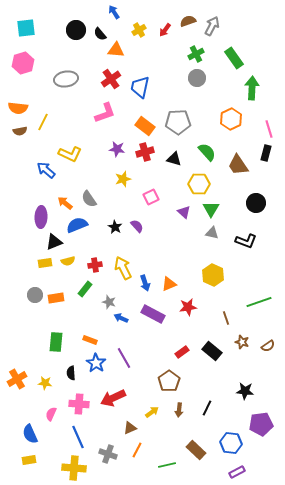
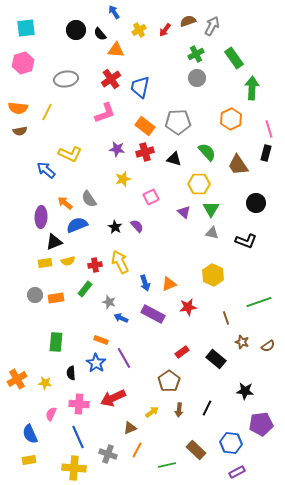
yellow line at (43, 122): moved 4 px right, 10 px up
yellow arrow at (123, 268): moved 3 px left, 6 px up
orange rectangle at (90, 340): moved 11 px right
black rectangle at (212, 351): moved 4 px right, 8 px down
